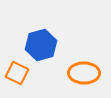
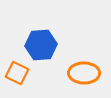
blue hexagon: rotated 12 degrees clockwise
